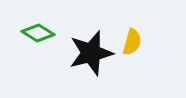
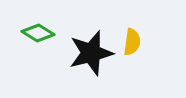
yellow semicircle: rotated 8 degrees counterclockwise
